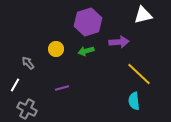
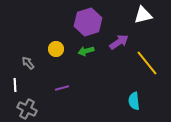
purple arrow: rotated 30 degrees counterclockwise
yellow line: moved 8 px right, 11 px up; rotated 8 degrees clockwise
white line: rotated 32 degrees counterclockwise
